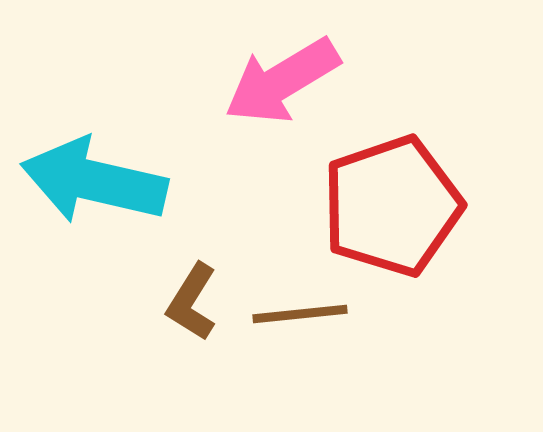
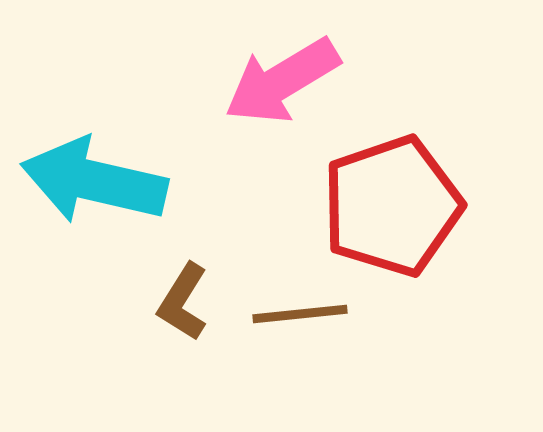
brown L-shape: moved 9 px left
